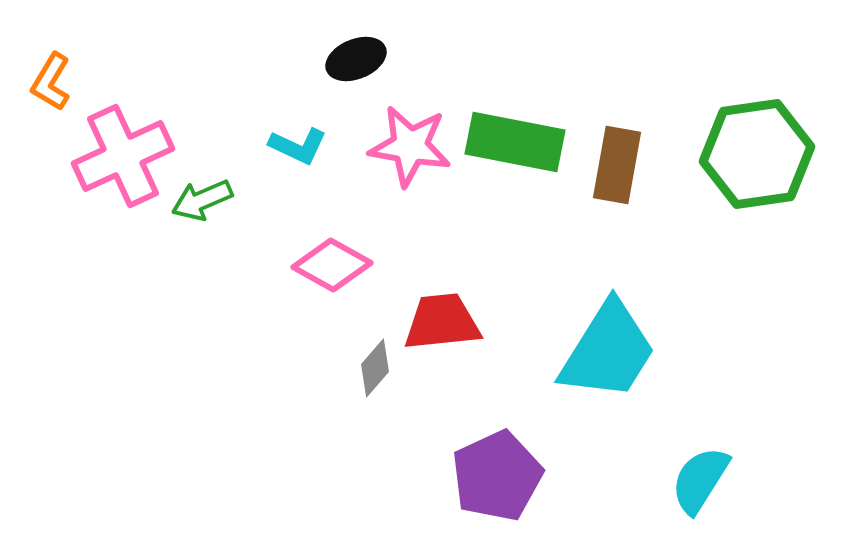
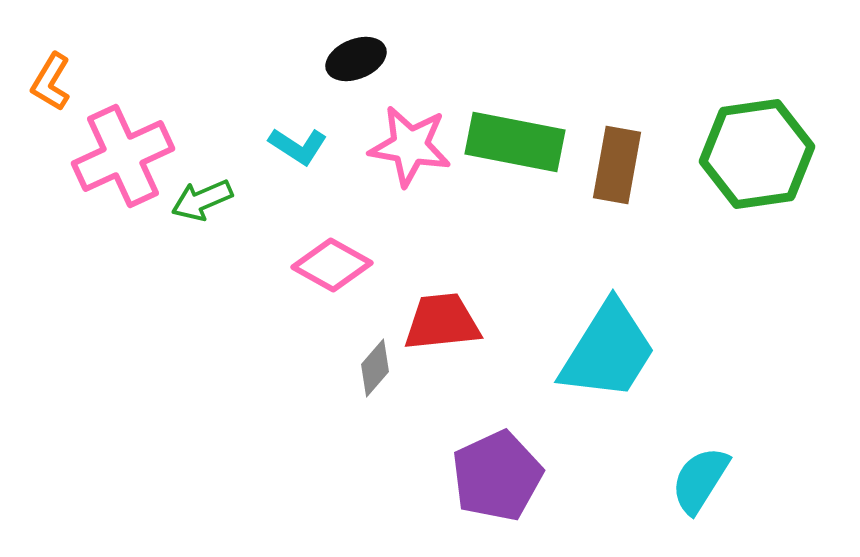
cyan L-shape: rotated 8 degrees clockwise
